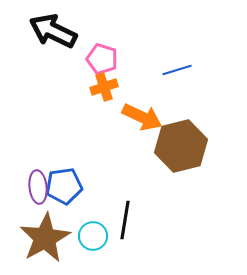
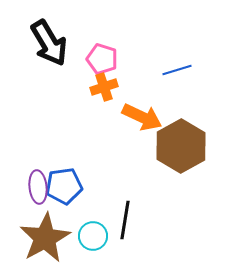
black arrow: moved 4 px left, 12 px down; rotated 147 degrees counterclockwise
brown hexagon: rotated 15 degrees counterclockwise
